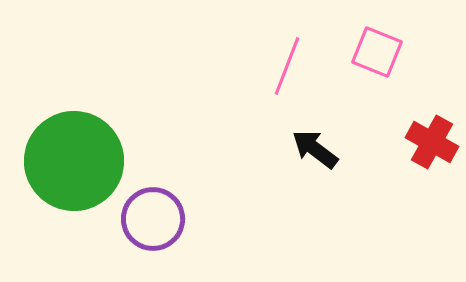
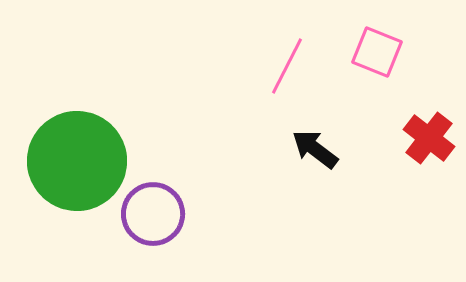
pink line: rotated 6 degrees clockwise
red cross: moved 3 px left, 4 px up; rotated 9 degrees clockwise
green circle: moved 3 px right
purple circle: moved 5 px up
